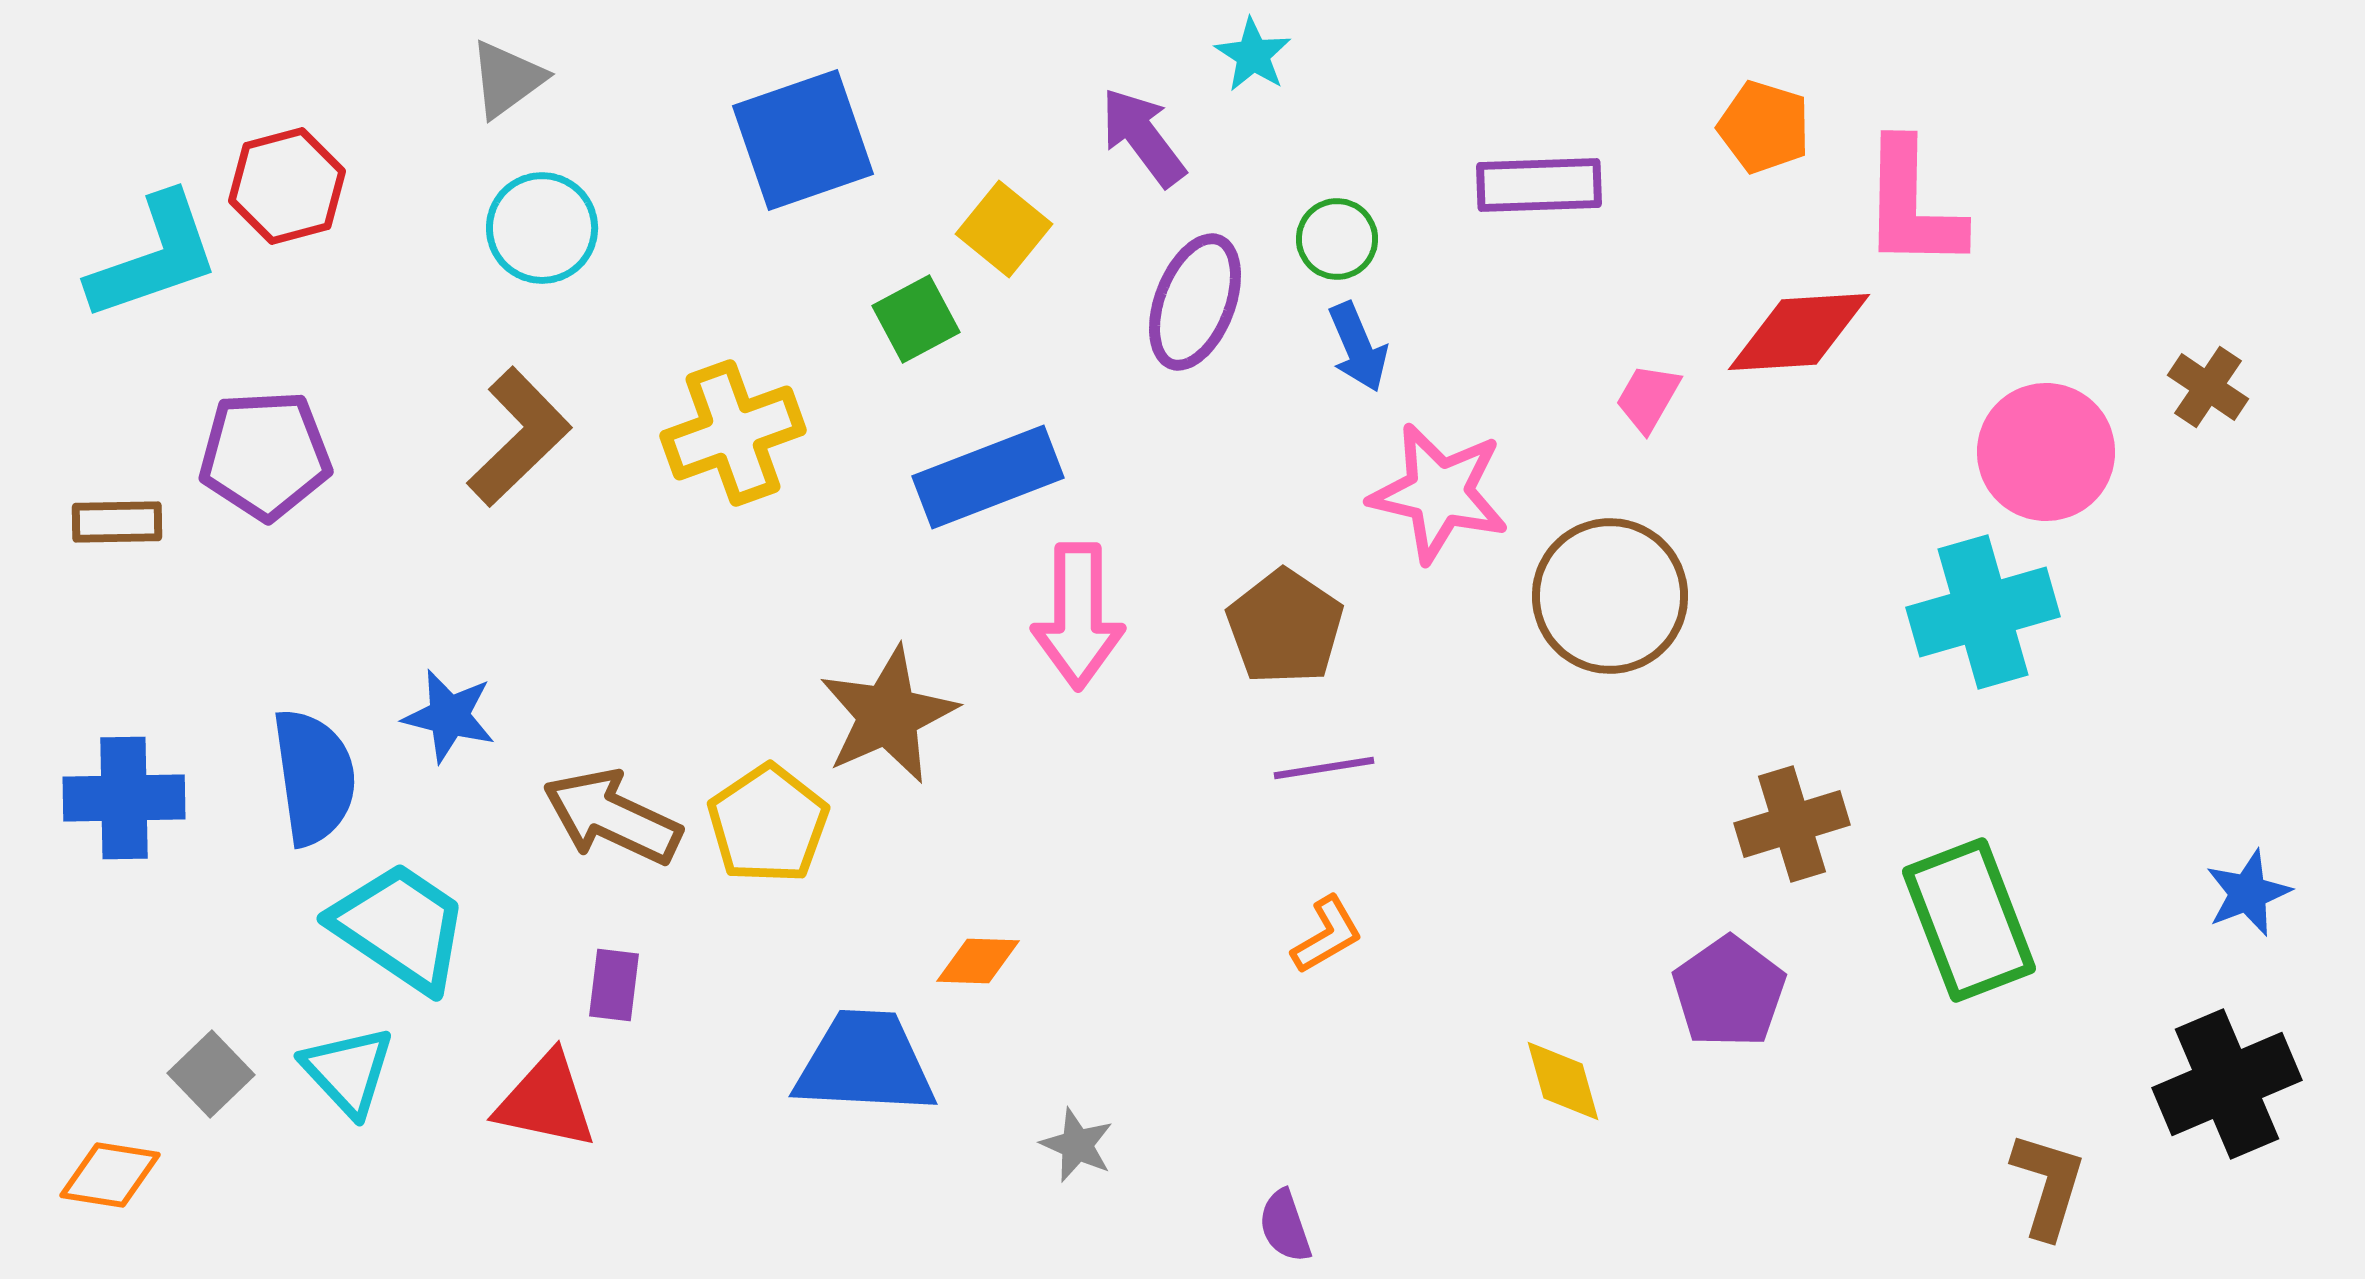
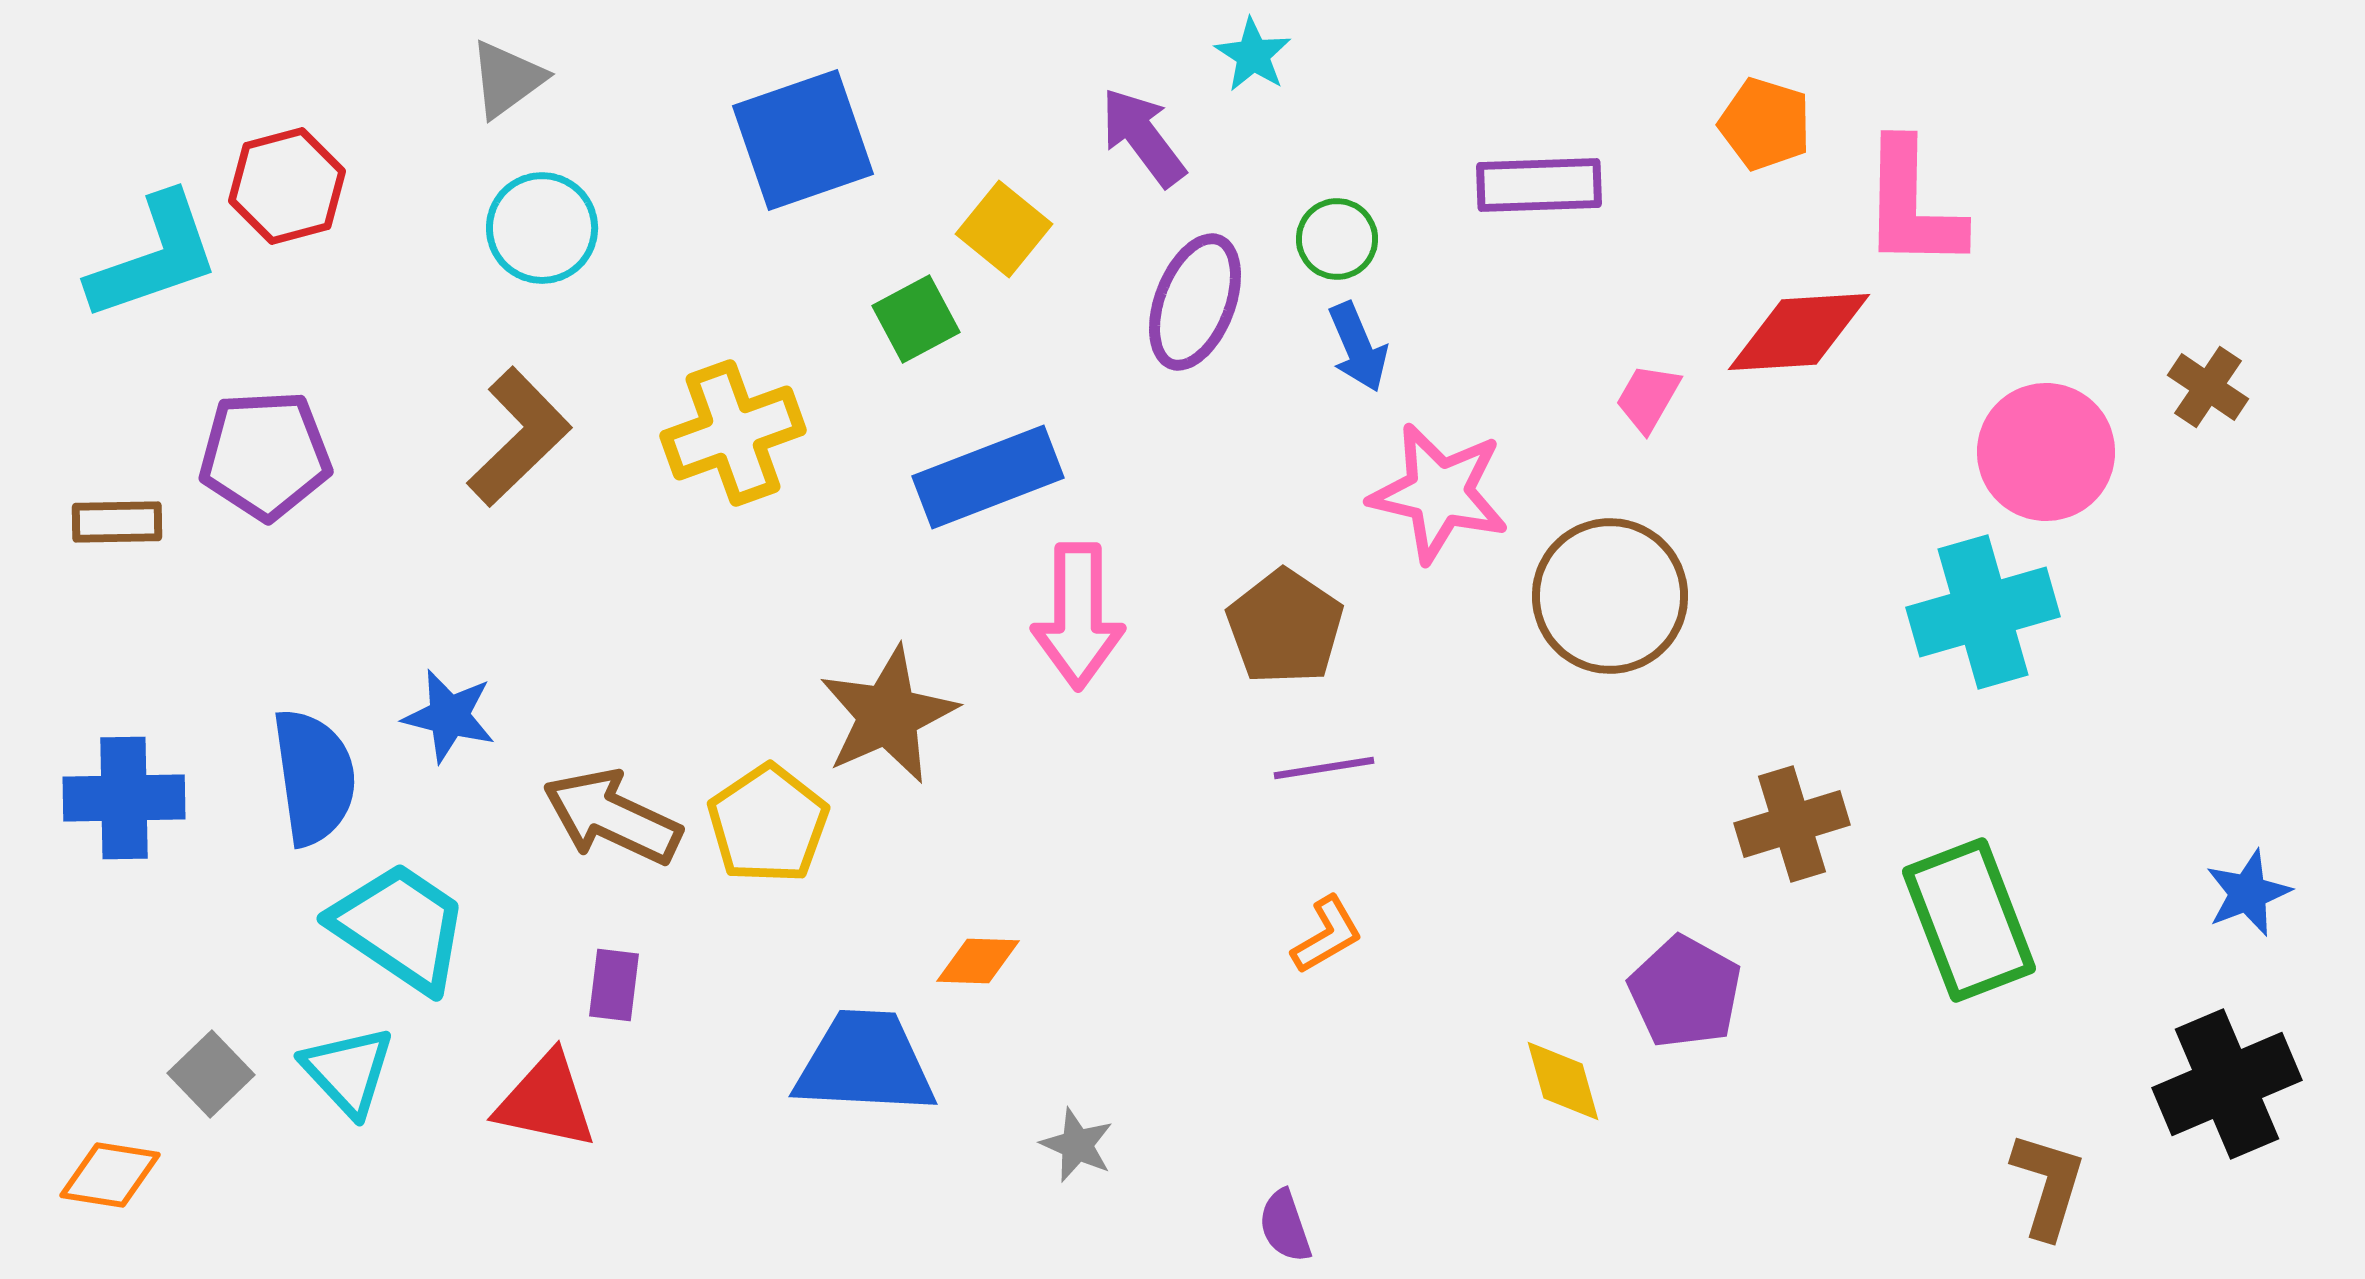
orange pentagon at (1764, 127): moved 1 px right, 3 px up
purple pentagon at (1729, 992): moved 44 px left; rotated 8 degrees counterclockwise
